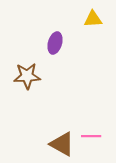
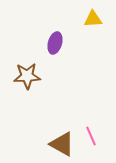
pink line: rotated 66 degrees clockwise
